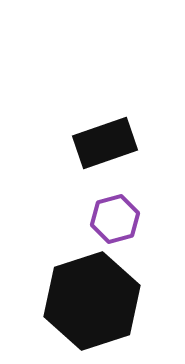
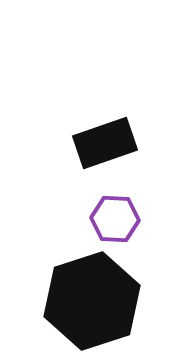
purple hexagon: rotated 18 degrees clockwise
